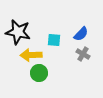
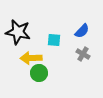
blue semicircle: moved 1 px right, 3 px up
yellow arrow: moved 3 px down
